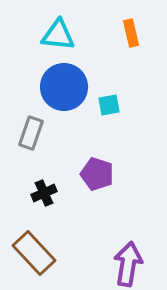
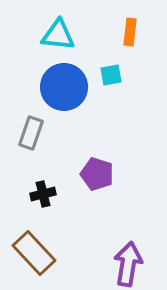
orange rectangle: moved 1 px left, 1 px up; rotated 20 degrees clockwise
cyan square: moved 2 px right, 30 px up
black cross: moved 1 px left, 1 px down; rotated 10 degrees clockwise
